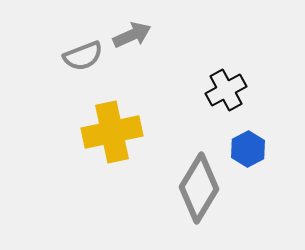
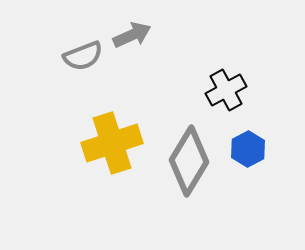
yellow cross: moved 11 px down; rotated 6 degrees counterclockwise
gray diamond: moved 10 px left, 27 px up
